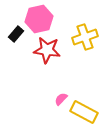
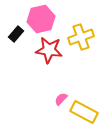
pink hexagon: moved 2 px right
yellow cross: moved 4 px left
red star: moved 2 px right
